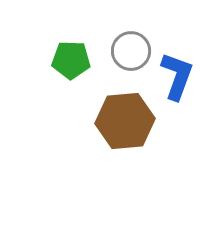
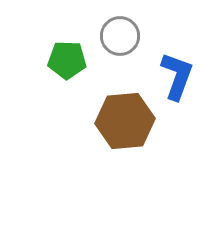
gray circle: moved 11 px left, 15 px up
green pentagon: moved 4 px left
